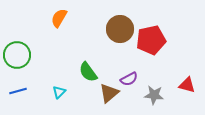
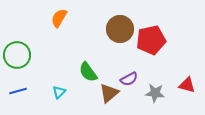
gray star: moved 1 px right, 2 px up
